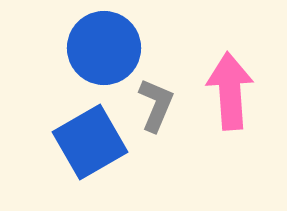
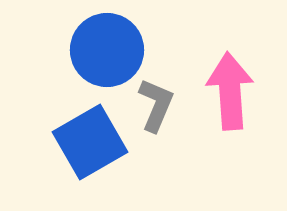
blue circle: moved 3 px right, 2 px down
